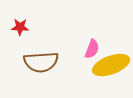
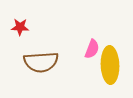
yellow ellipse: moved 1 px left; rotated 72 degrees counterclockwise
